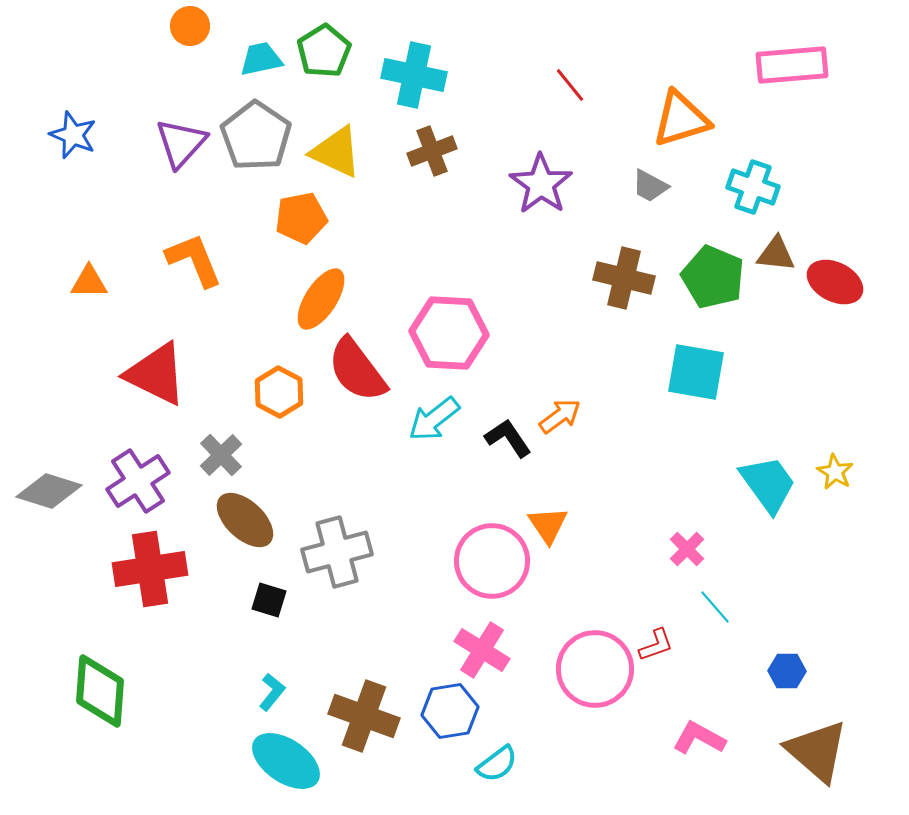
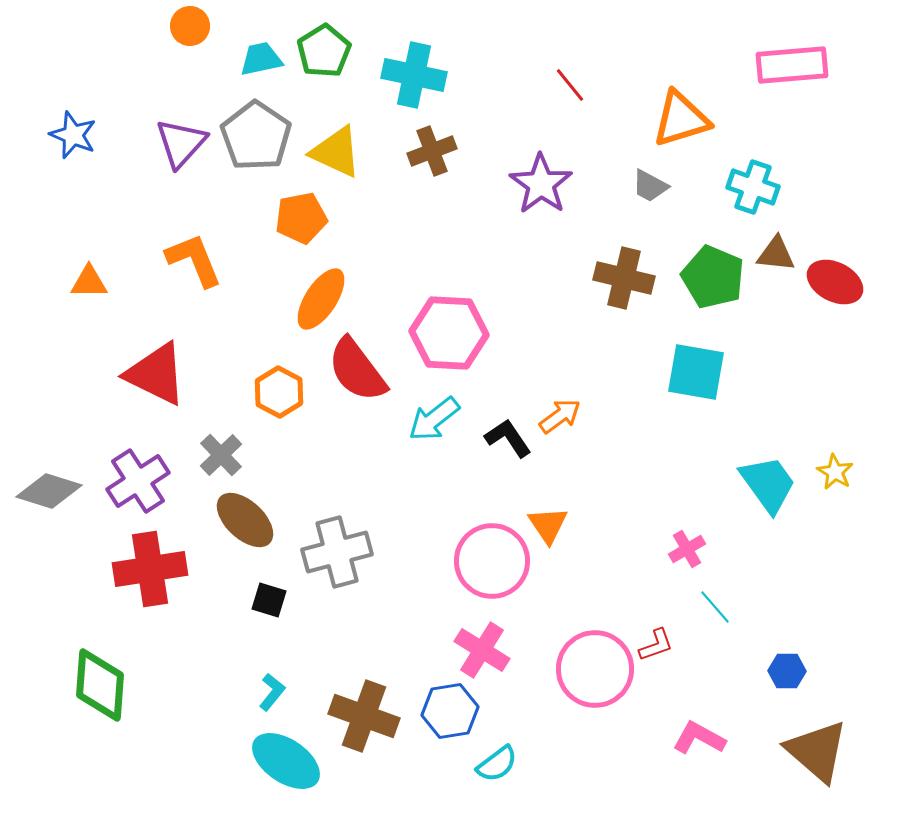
pink cross at (687, 549): rotated 15 degrees clockwise
green diamond at (100, 691): moved 6 px up
